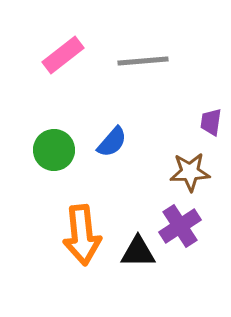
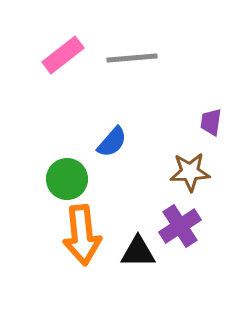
gray line: moved 11 px left, 3 px up
green circle: moved 13 px right, 29 px down
